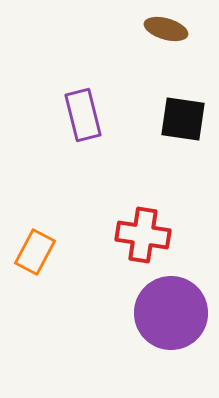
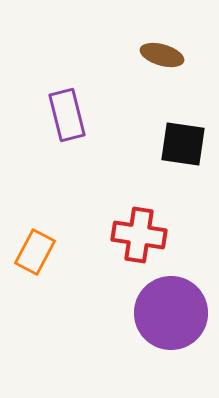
brown ellipse: moved 4 px left, 26 px down
purple rectangle: moved 16 px left
black square: moved 25 px down
red cross: moved 4 px left
